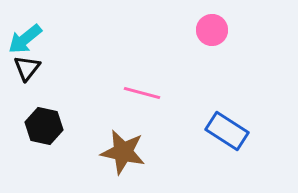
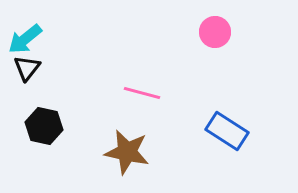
pink circle: moved 3 px right, 2 px down
brown star: moved 4 px right
